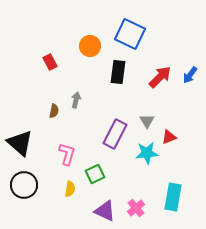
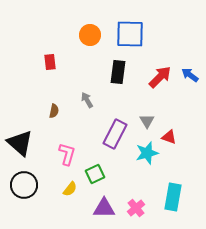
blue square: rotated 24 degrees counterclockwise
orange circle: moved 11 px up
red rectangle: rotated 21 degrees clockwise
blue arrow: rotated 90 degrees clockwise
gray arrow: moved 11 px right; rotated 42 degrees counterclockwise
red triangle: rotated 42 degrees clockwise
cyan star: rotated 10 degrees counterclockwise
yellow semicircle: rotated 28 degrees clockwise
purple triangle: moved 1 px left, 3 px up; rotated 25 degrees counterclockwise
